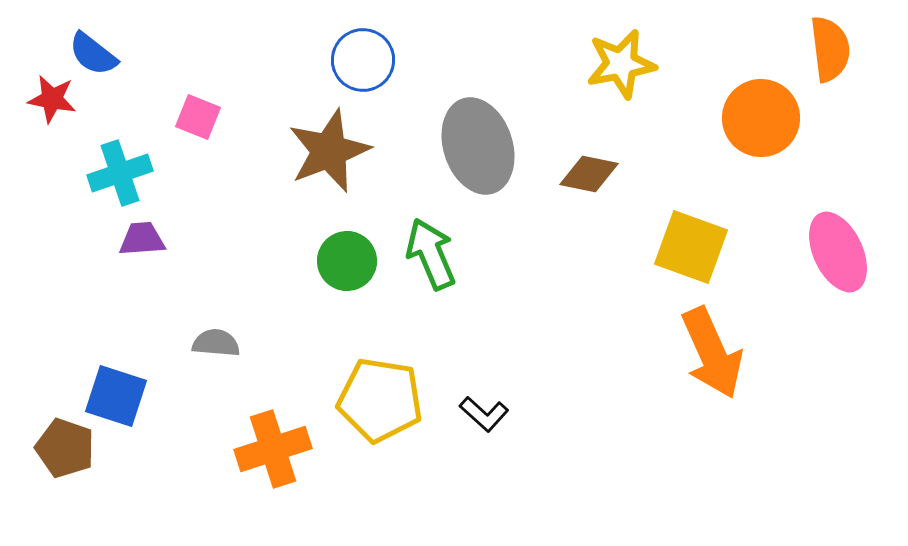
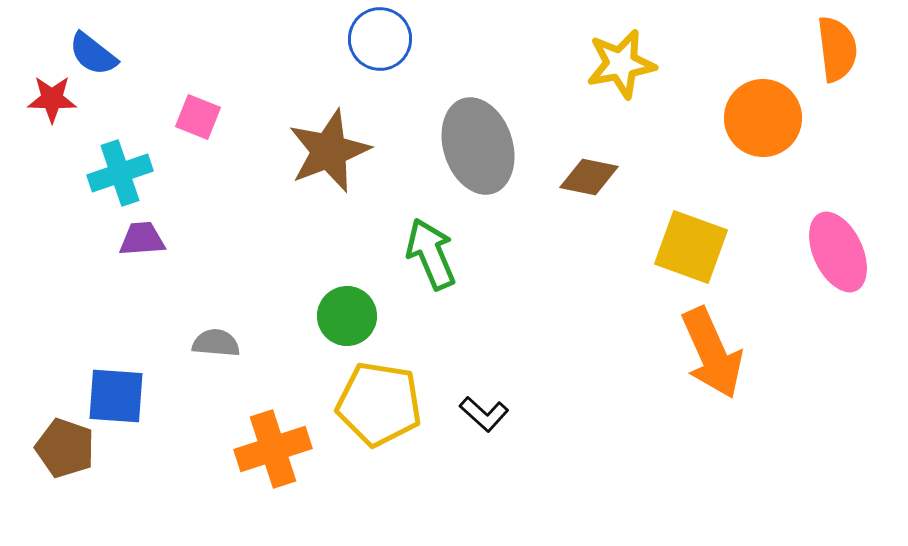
orange semicircle: moved 7 px right
blue circle: moved 17 px right, 21 px up
red star: rotated 9 degrees counterclockwise
orange circle: moved 2 px right
brown diamond: moved 3 px down
green circle: moved 55 px down
blue square: rotated 14 degrees counterclockwise
yellow pentagon: moved 1 px left, 4 px down
